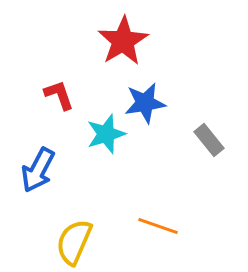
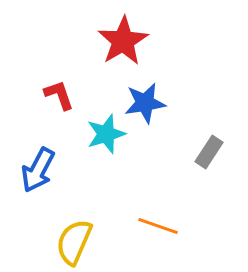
gray rectangle: moved 12 px down; rotated 72 degrees clockwise
